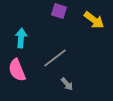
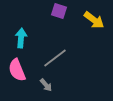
gray arrow: moved 21 px left, 1 px down
